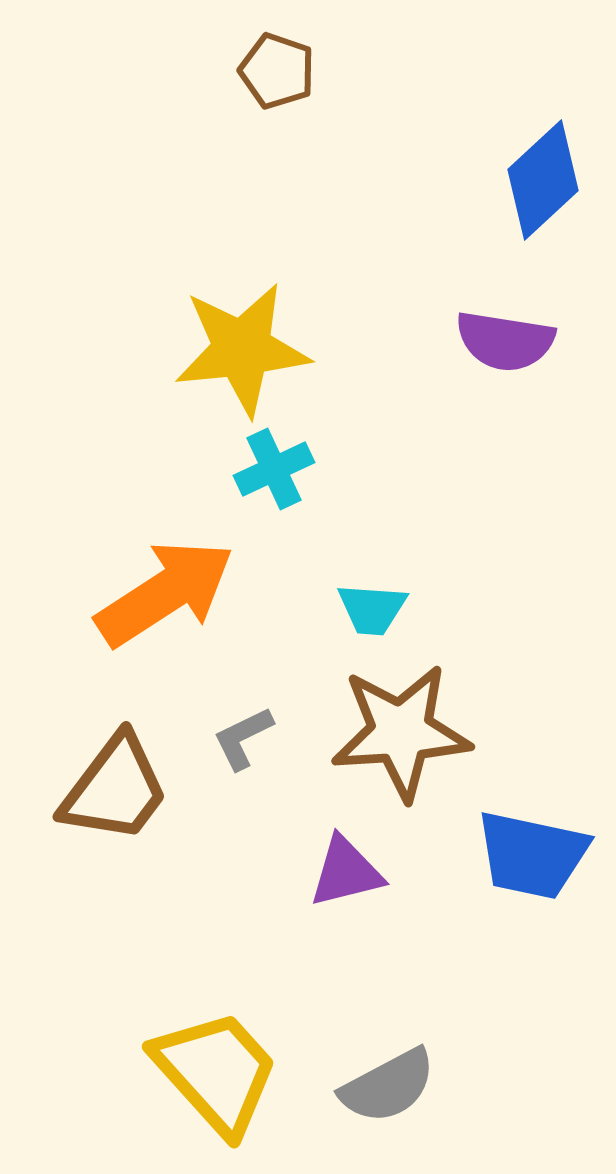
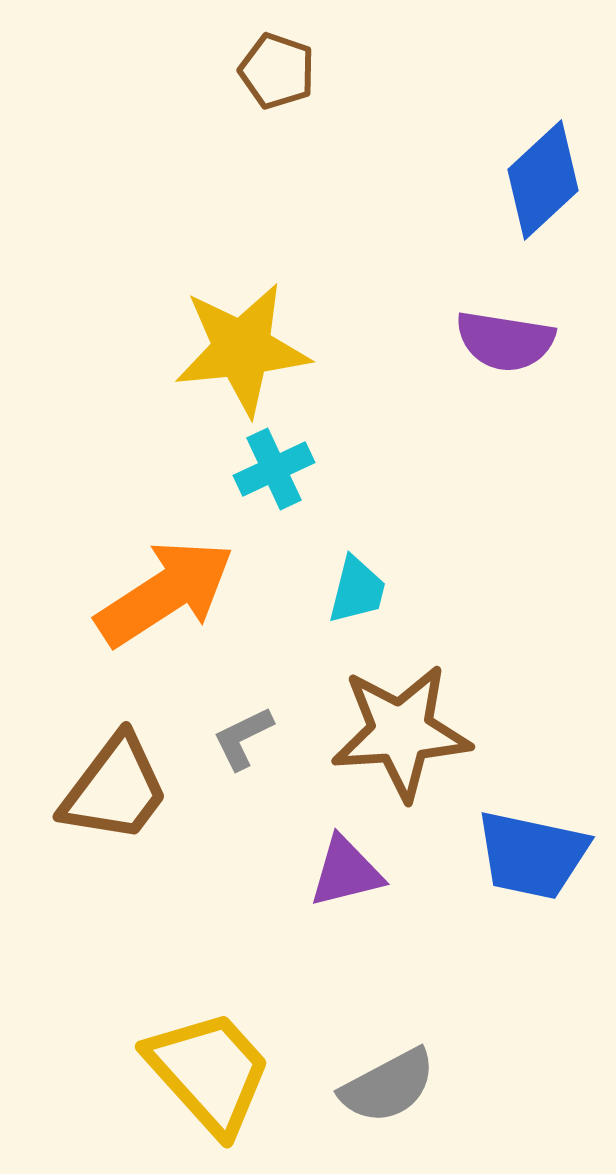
cyan trapezoid: moved 15 px left, 19 px up; rotated 80 degrees counterclockwise
yellow trapezoid: moved 7 px left
